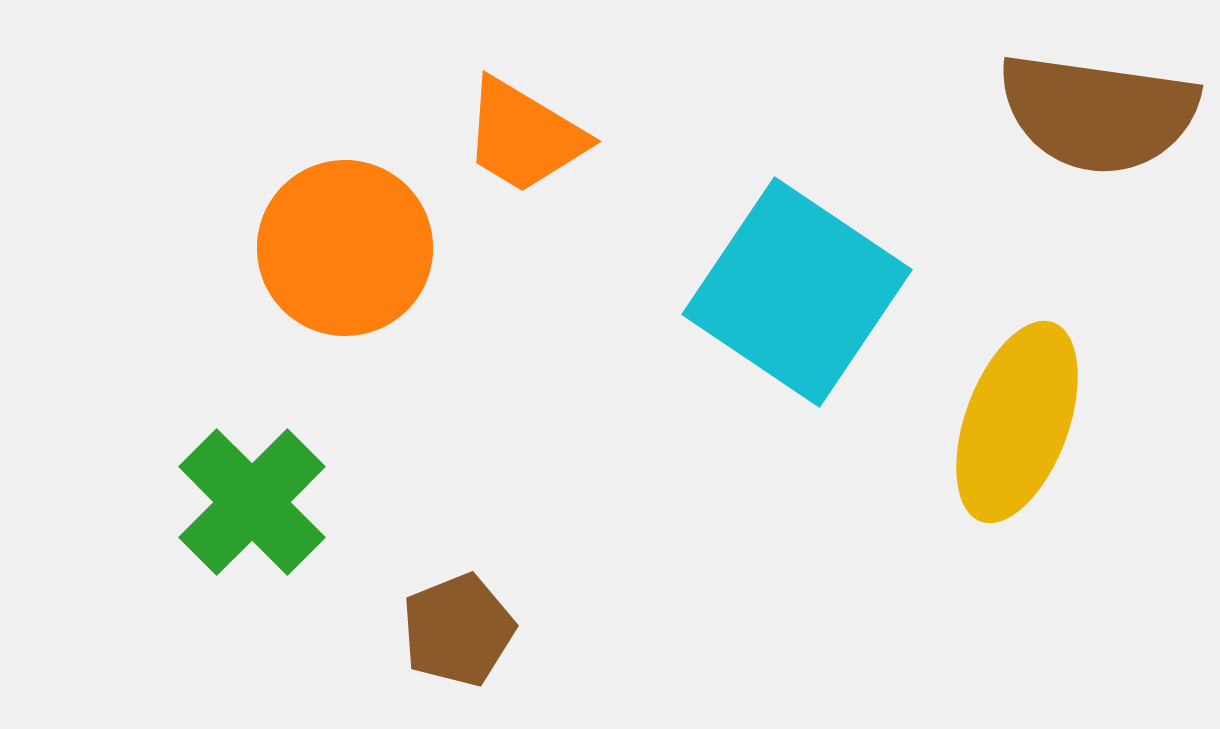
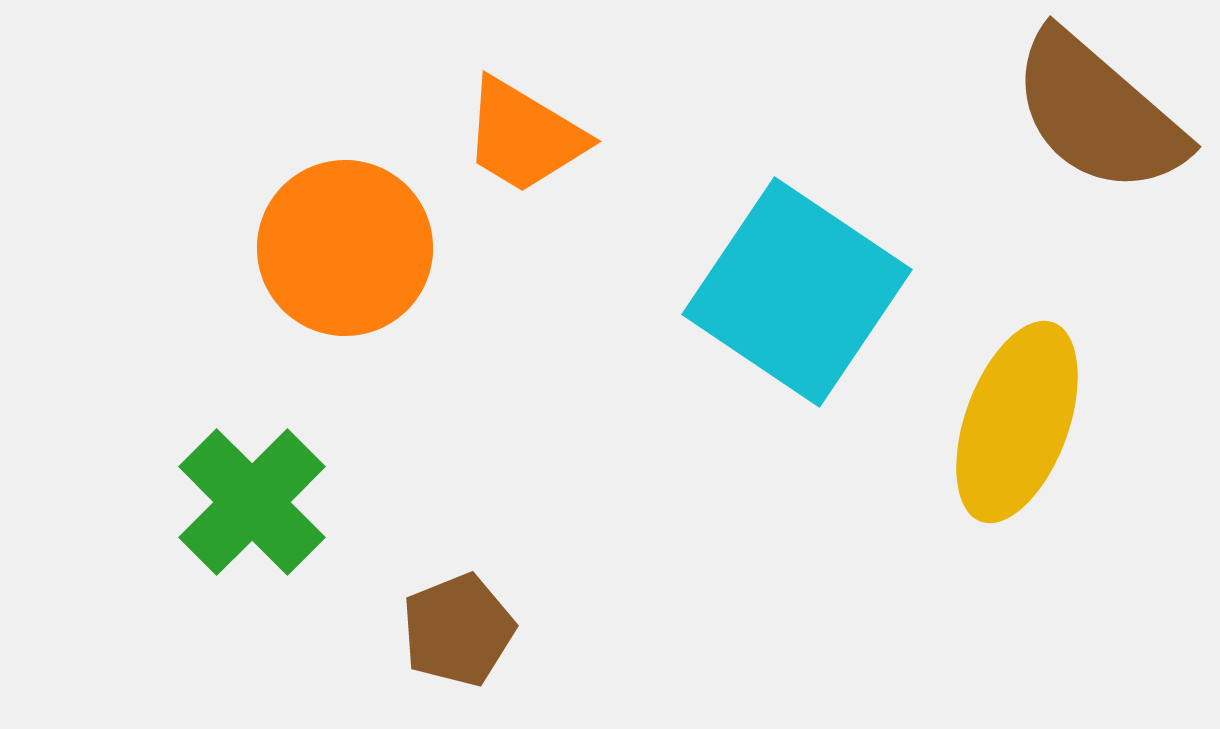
brown semicircle: rotated 33 degrees clockwise
